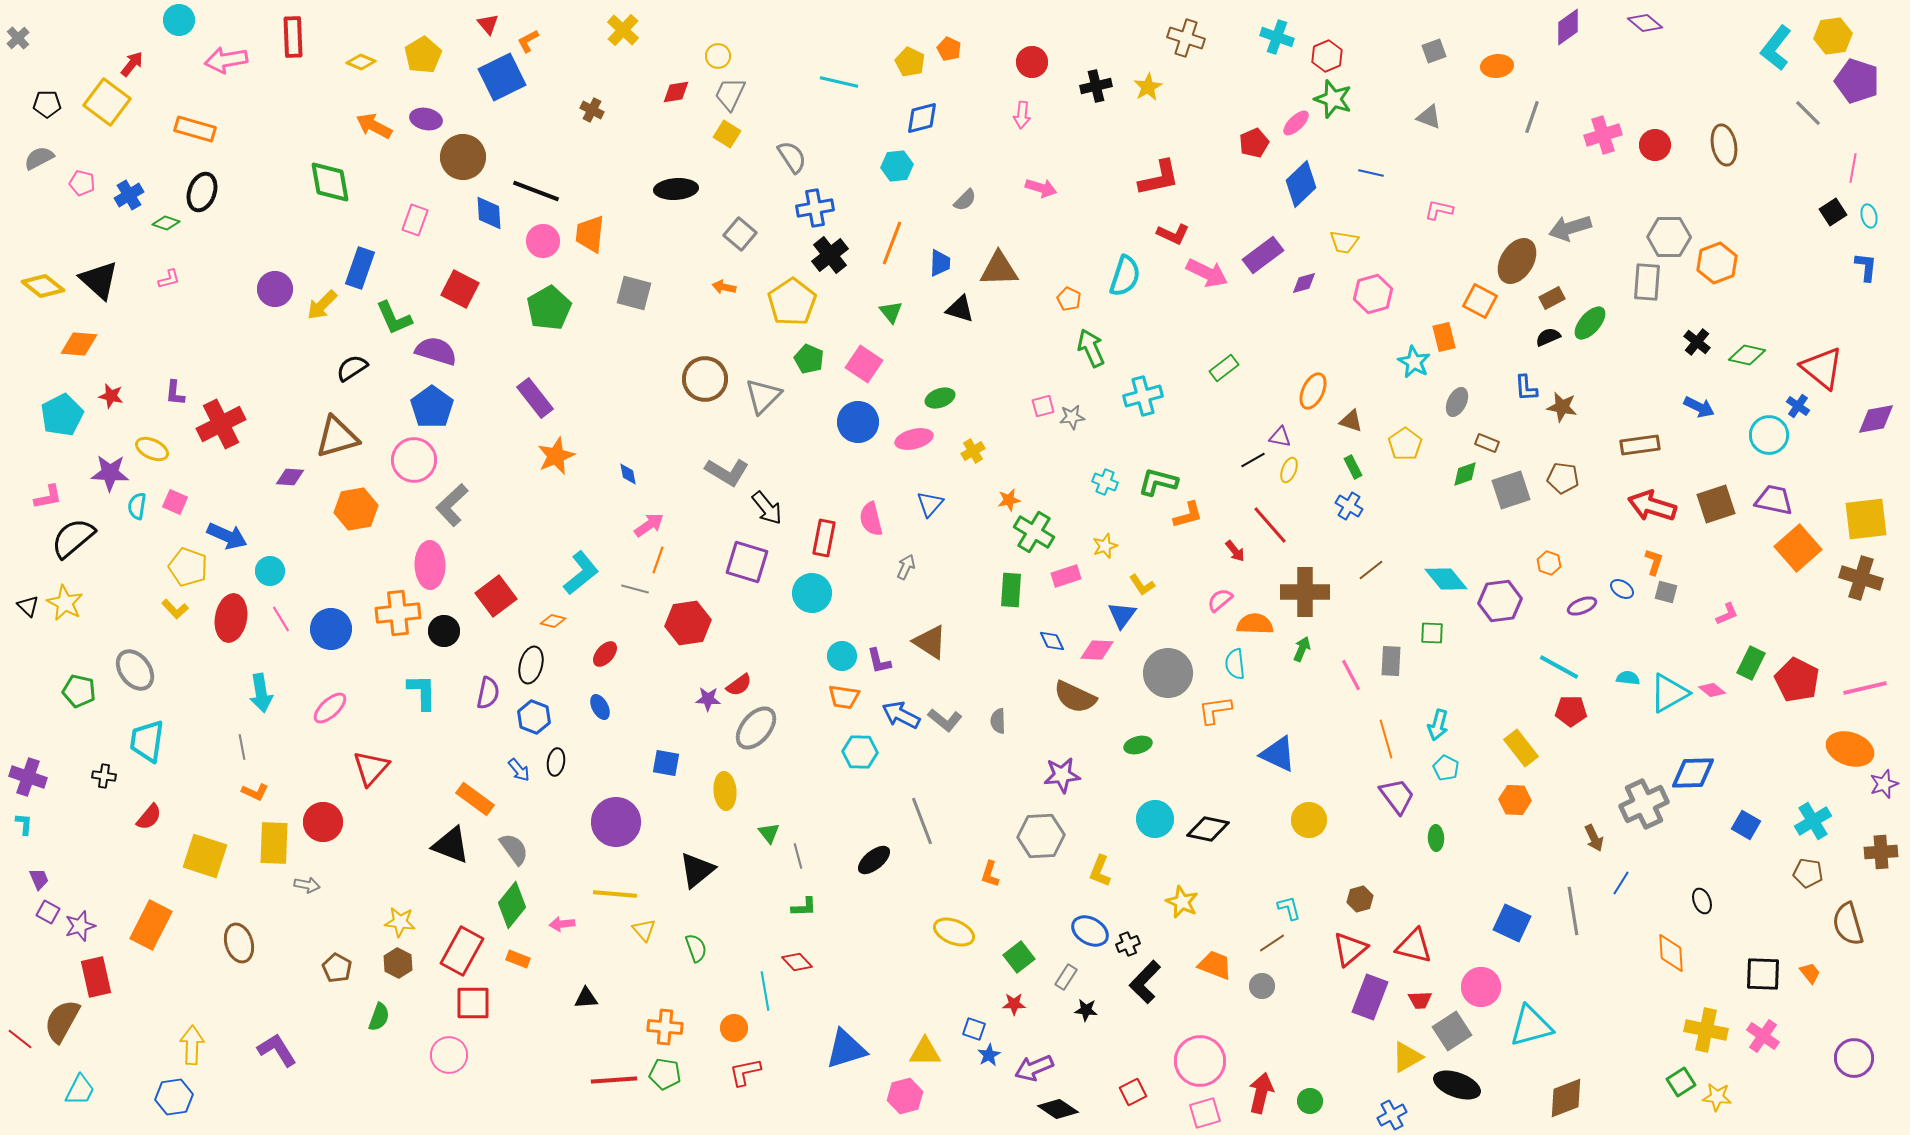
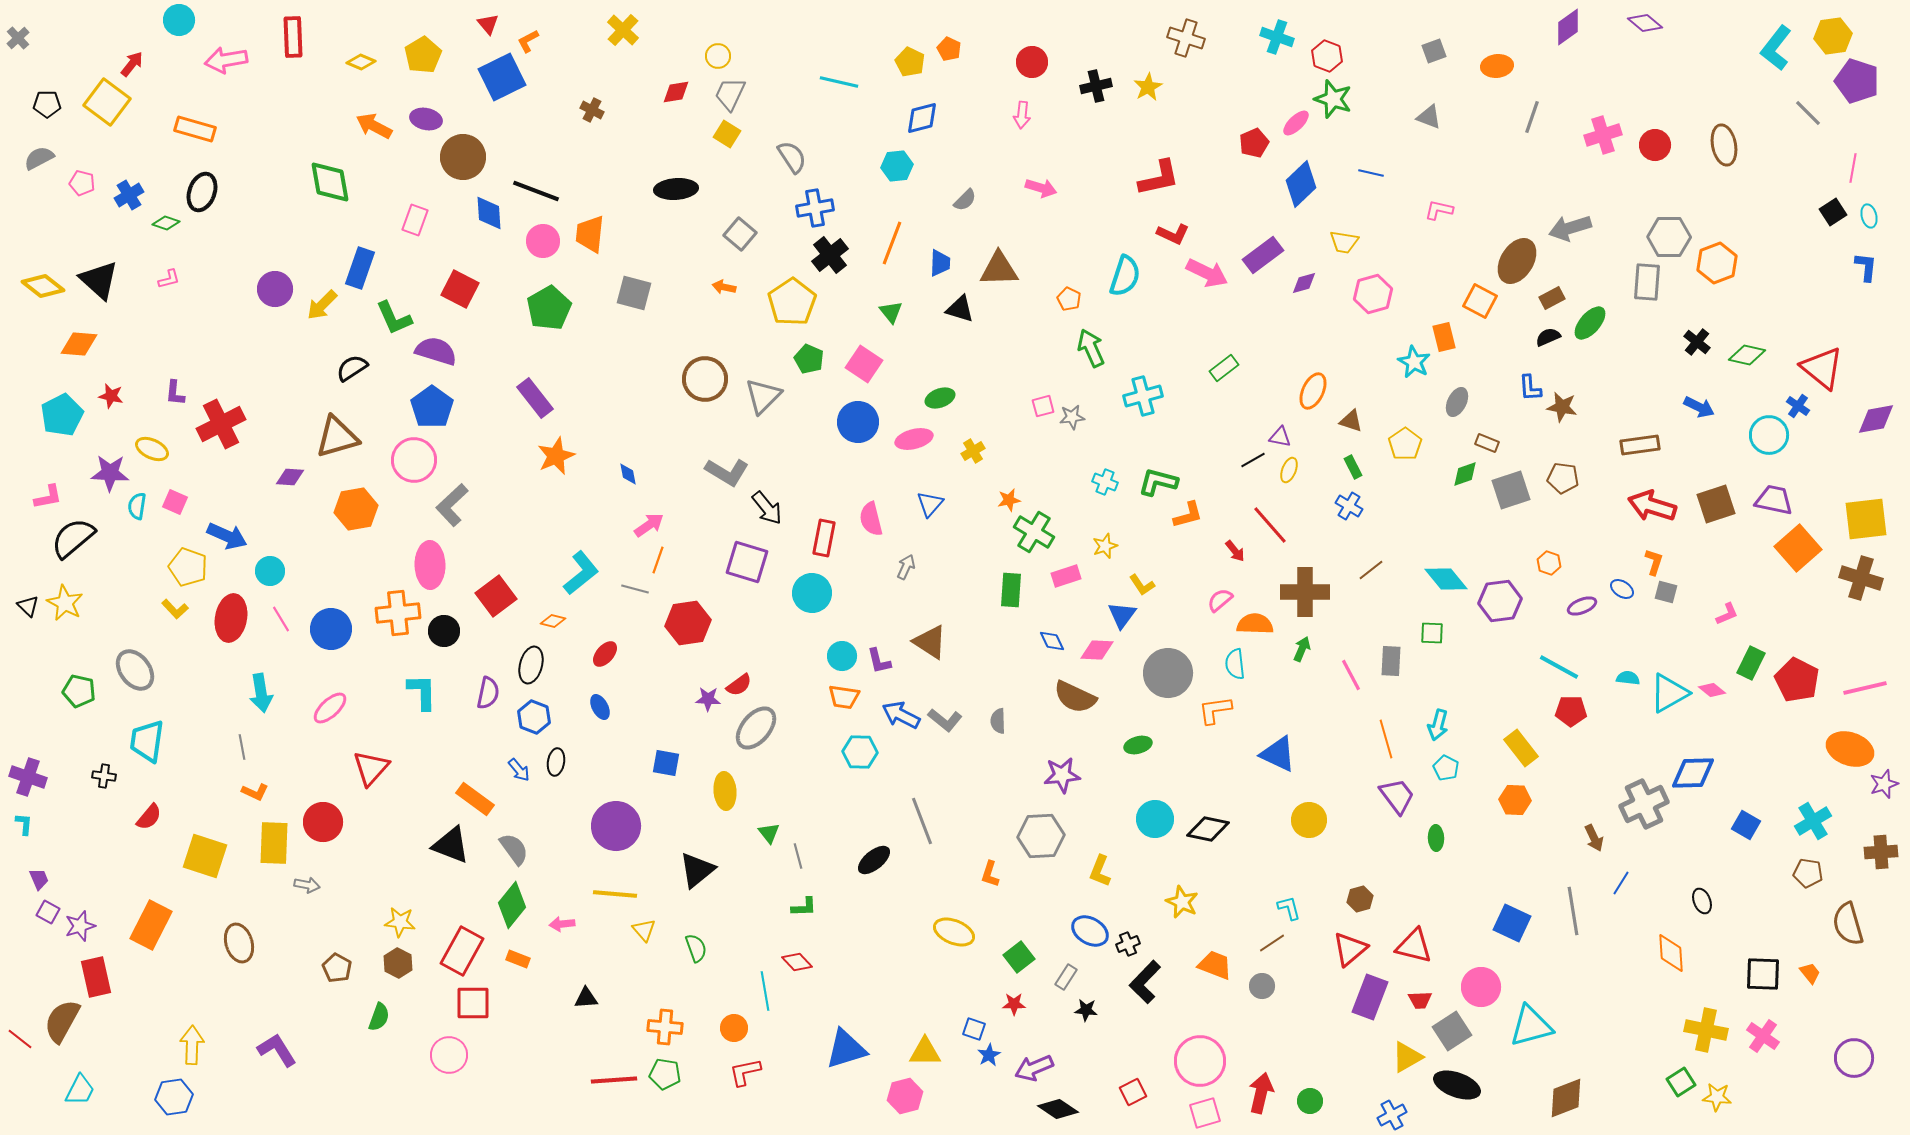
red hexagon at (1327, 56): rotated 16 degrees counterclockwise
blue L-shape at (1526, 388): moved 4 px right
purple circle at (616, 822): moved 4 px down
